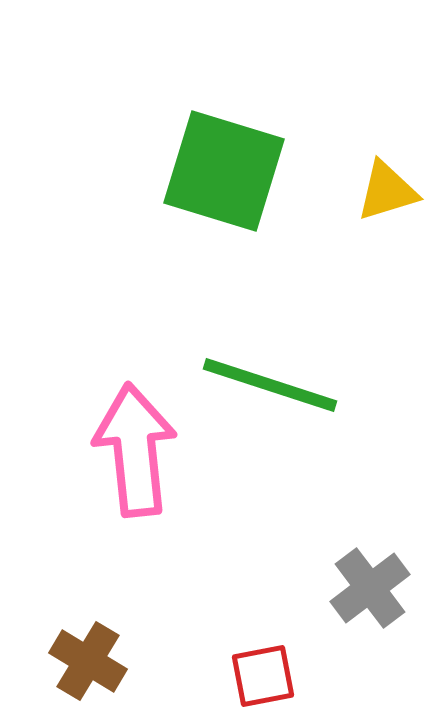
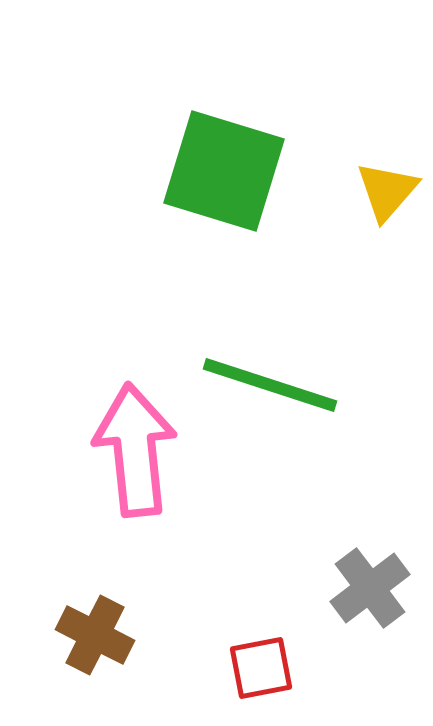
yellow triangle: rotated 32 degrees counterclockwise
brown cross: moved 7 px right, 26 px up; rotated 4 degrees counterclockwise
red square: moved 2 px left, 8 px up
